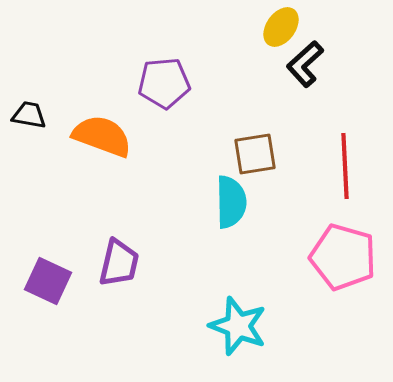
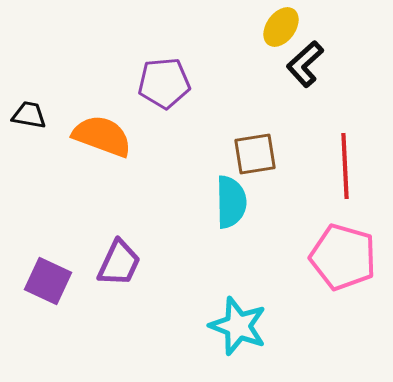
purple trapezoid: rotated 12 degrees clockwise
